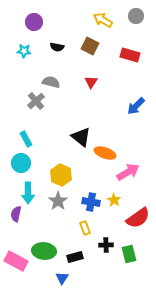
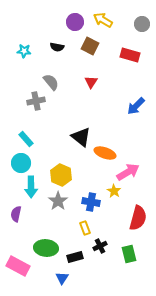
gray circle: moved 6 px right, 8 px down
purple circle: moved 41 px right
gray semicircle: rotated 36 degrees clockwise
gray cross: rotated 30 degrees clockwise
cyan rectangle: rotated 14 degrees counterclockwise
cyan arrow: moved 3 px right, 6 px up
yellow star: moved 9 px up
red semicircle: rotated 40 degrees counterclockwise
black cross: moved 6 px left, 1 px down; rotated 24 degrees counterclockwise
green ellipse: moved 2 px right, 3 px up
pink rectangle: moved 2 px right, 5 px down
